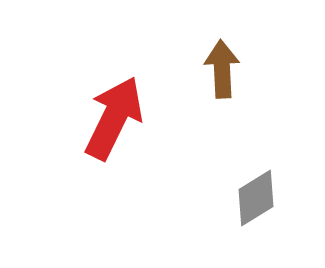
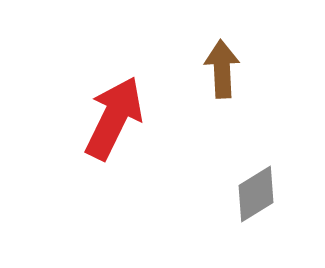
gray diamond: moved 4 px up
